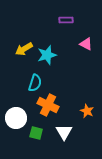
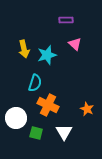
pink triangle: moved 11 px left; rotated 16 degrees clockwise
yellow arrow: rotated 72 degrees counterclockwise
orange star: moved 2 px up
